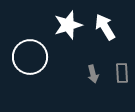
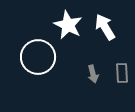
white star: rotated 28 degrees counterclockwise
white circle: moved 8 px right
